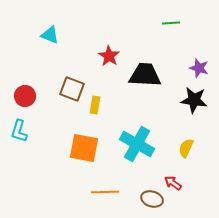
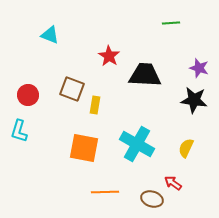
red circle: moved 3 px right, 1 px up
